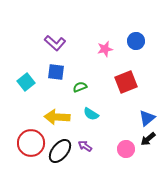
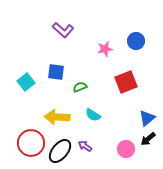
purple L-shape: moved 8 px right, 13 px up
cyan semicircle: moved 2 px right, 1 px down
